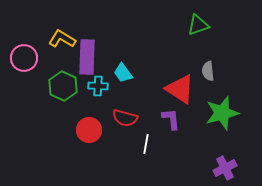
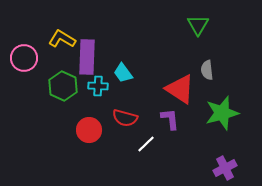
green triangle: rotated 40 degrees counterclockwise
gray semicircle: moved 1 px left, 1 px up
purple L-shape: moved 1 px left
white line: rotated 36 degrees clockwise
